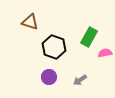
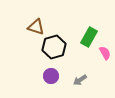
brown triangle: moved 6 px right, 5 px down
black hexagon: rotated 25 degrees clockwise
pink semicircle: rotated 72 degrees clockwise
purple circle: moved 2 px right, 1 px up
